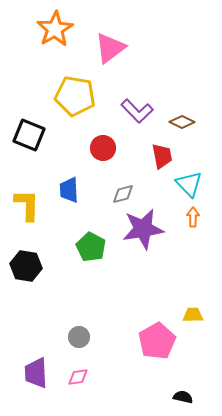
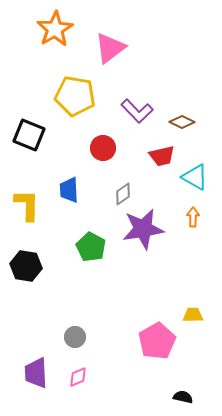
red trapezoid: rotated 88 degrees clockwise
cyan triangle: moved 6 px right, 7 px up; rotated 16 degrees counterclockwise
gray diamond: rotated 20 degrees counterclockwise
gray circle: moved 4 px left
pink diamond: rotated 15 degrees counterclockwise
